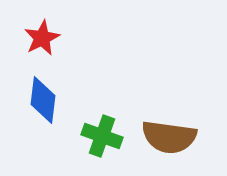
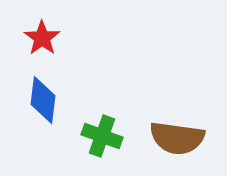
red star: rotated 9 degrees counterclockwise
brown semicircle: moved 8 px right, 1 px down
